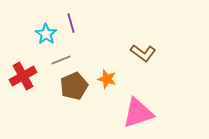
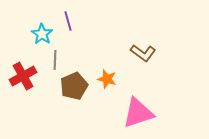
purple line: moved 3 px left, 2 px up
cyan star: moved 4 px left
gray line: moved 6 px left; rotated 66 degrees counterclockwise
